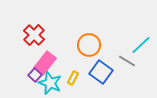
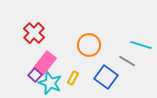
red cross: moved 2 px up
cyan line: rotated 60 degrees clockwise
blue square: moved 5 px right, 5 px down
